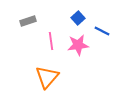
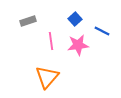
blue square: moved 3 px left, 1 px down
